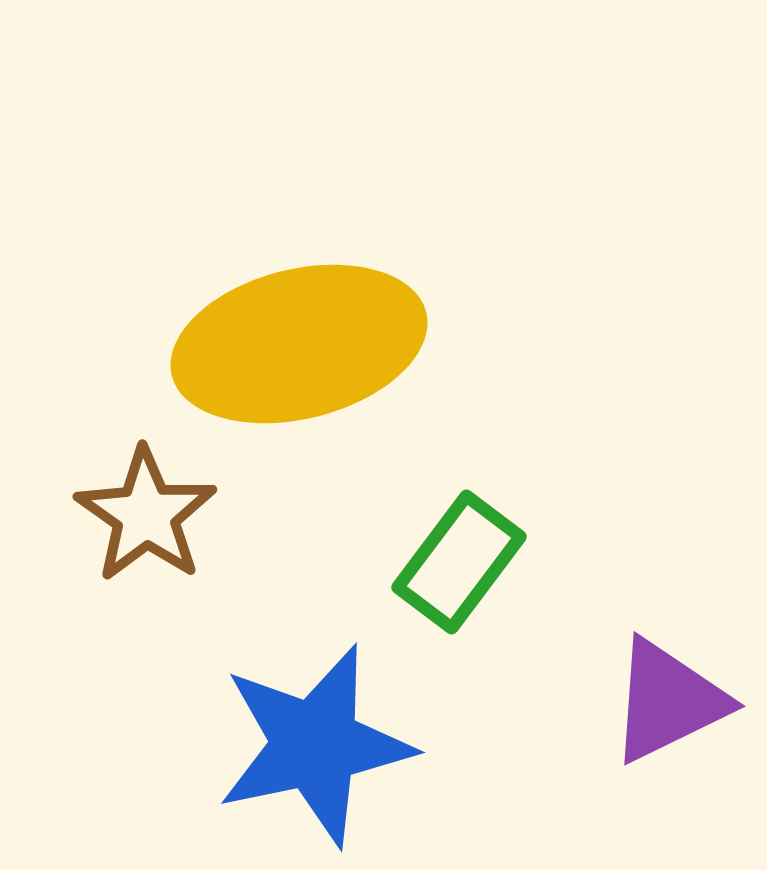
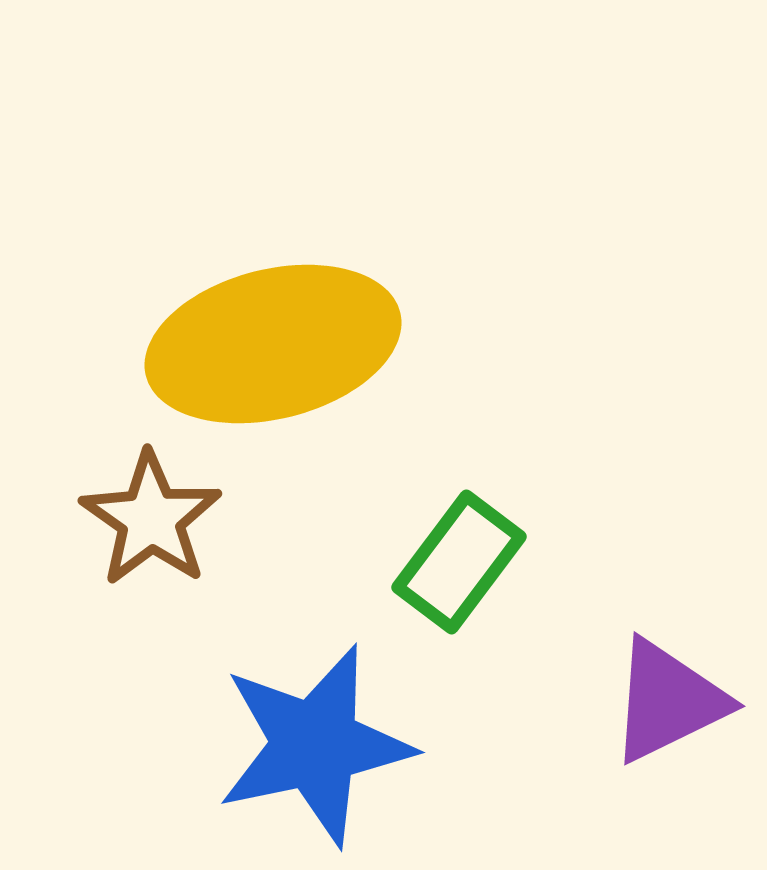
yellow ellipse: moved 26 px left
brown star: moved 5 px right, 4 px down
